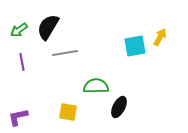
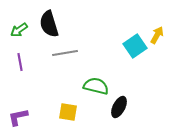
black semicircle: moved 1 px right, 3 px up; rotated 48 degrees counterclockwise
yellow arrow: moved 3 px left, 2 px up
cyan square: rotated 25 degrees counterclockwise
purple line: moved 2 px left
green semicircle: rotated 15 degrees clockwise
